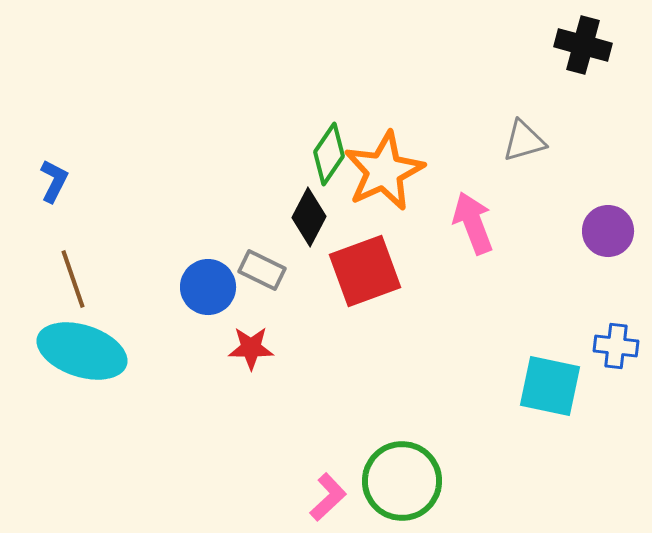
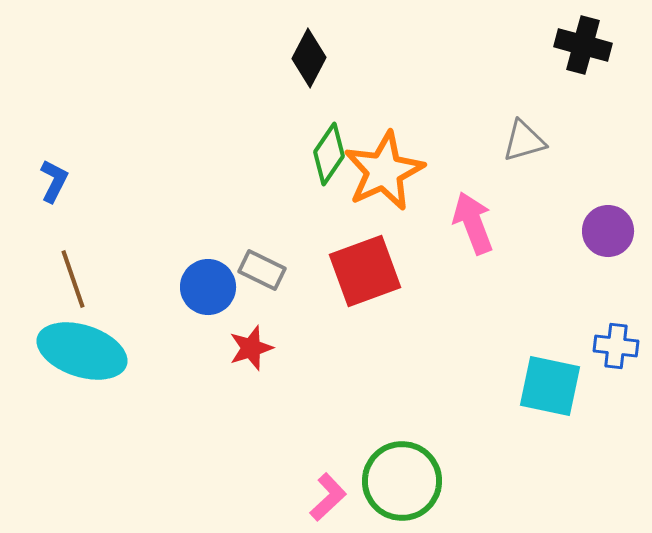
black diamond: moved 159 px up
red star: rotated 18 degrees counterclockwise
